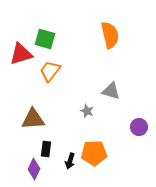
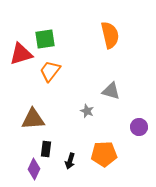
green square: rotated 25 degrees counterclockwise
orange pentagon: moved 10 px right, 1 px down
